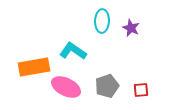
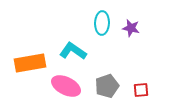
cyan ellipse: moved 2 px down
purple star: rotated 12 degrees counterclockwise
orange rectangle: moved 4 px left, 4 px up
pink ellipse: moved 1 px up
